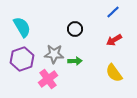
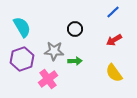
gray star: moved 3 px up
